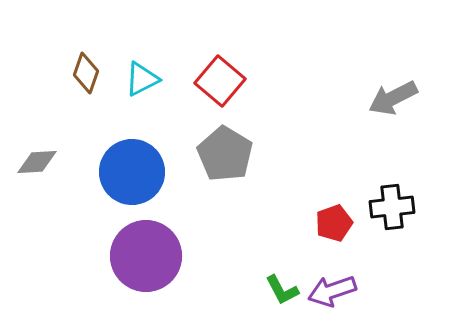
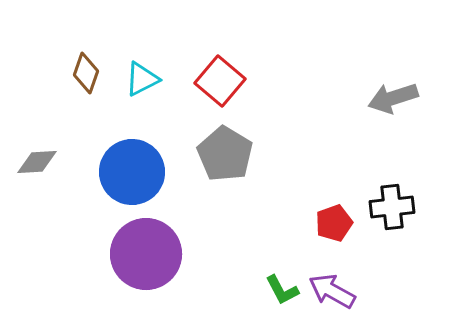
gray arrow: rotated 9 degrees clockwise
purple circle: moved 2 px up
purple arrow: rotated 48 degrees clockwise
